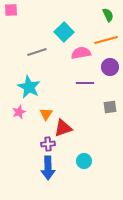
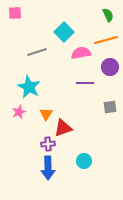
pink square: moved 4 px right, 3 px down
